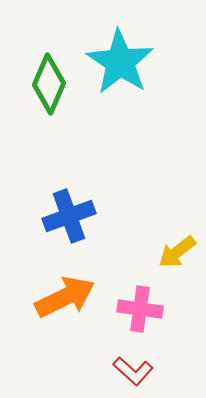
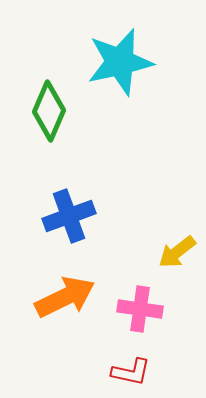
cyan star: rotated 26 degrees clockwise
green diamond: moved 27 px down
red L-shape: moved 2 px left, 1 px down; rotated 30 degrees counterclockwise
